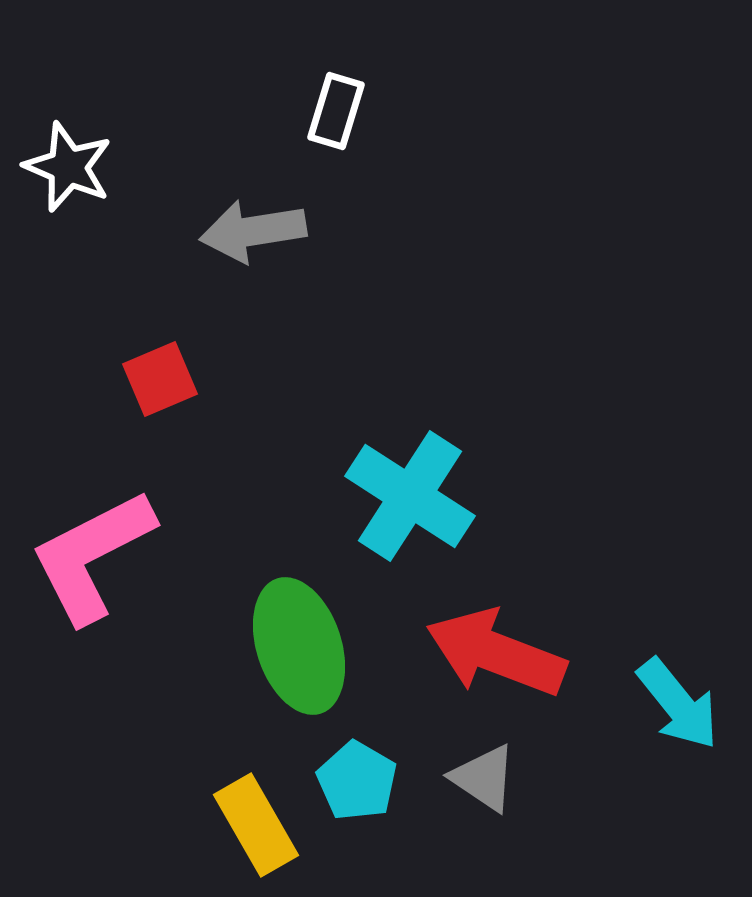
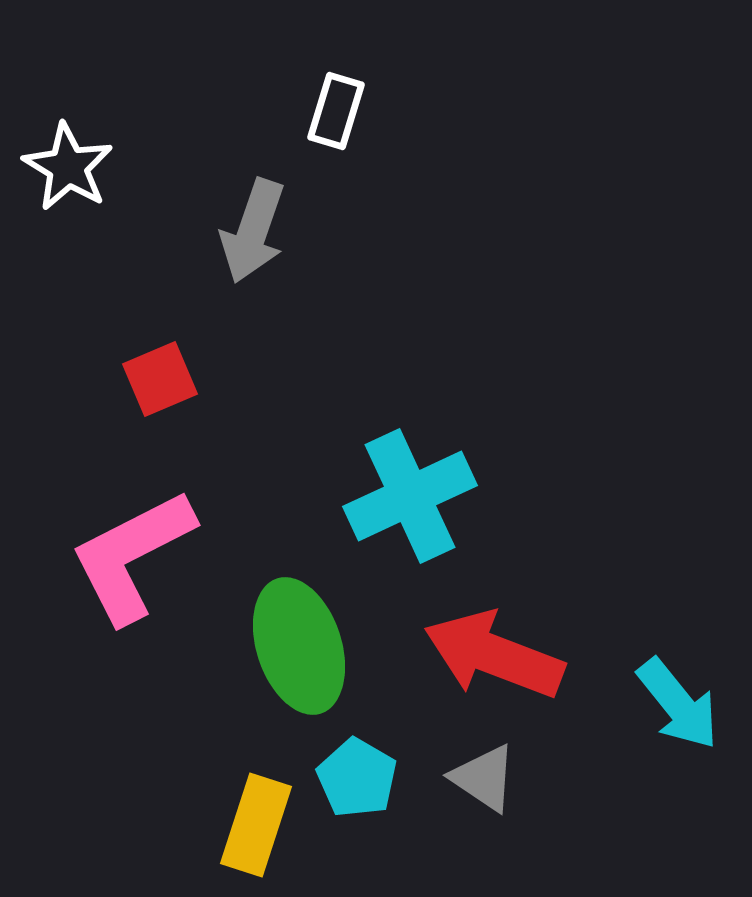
white star: rotated 8 degrees clockwise
gray arrow: rotated 62 degrees counterclockwise
cyan cross: rotated 32 degrees clockwise
pink L-shape: moved 40 px right
red arrow: moved 2 px left, 2 px down
cyan pentagon: moved 3 px up
yellow rectangle: rotated 48 degrees clockwise
